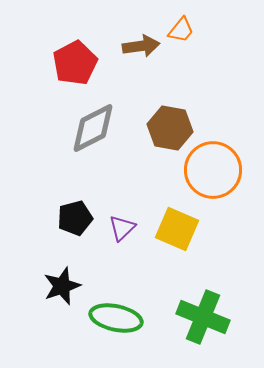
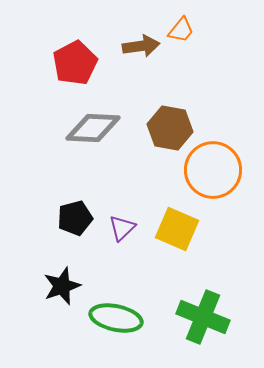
gray diamond: rotated 30 degrees clockwise
